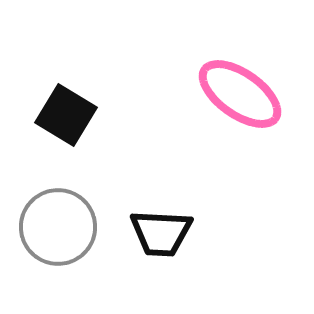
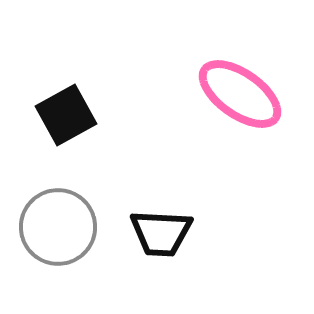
black square: rotated 30 degrees clockwise
